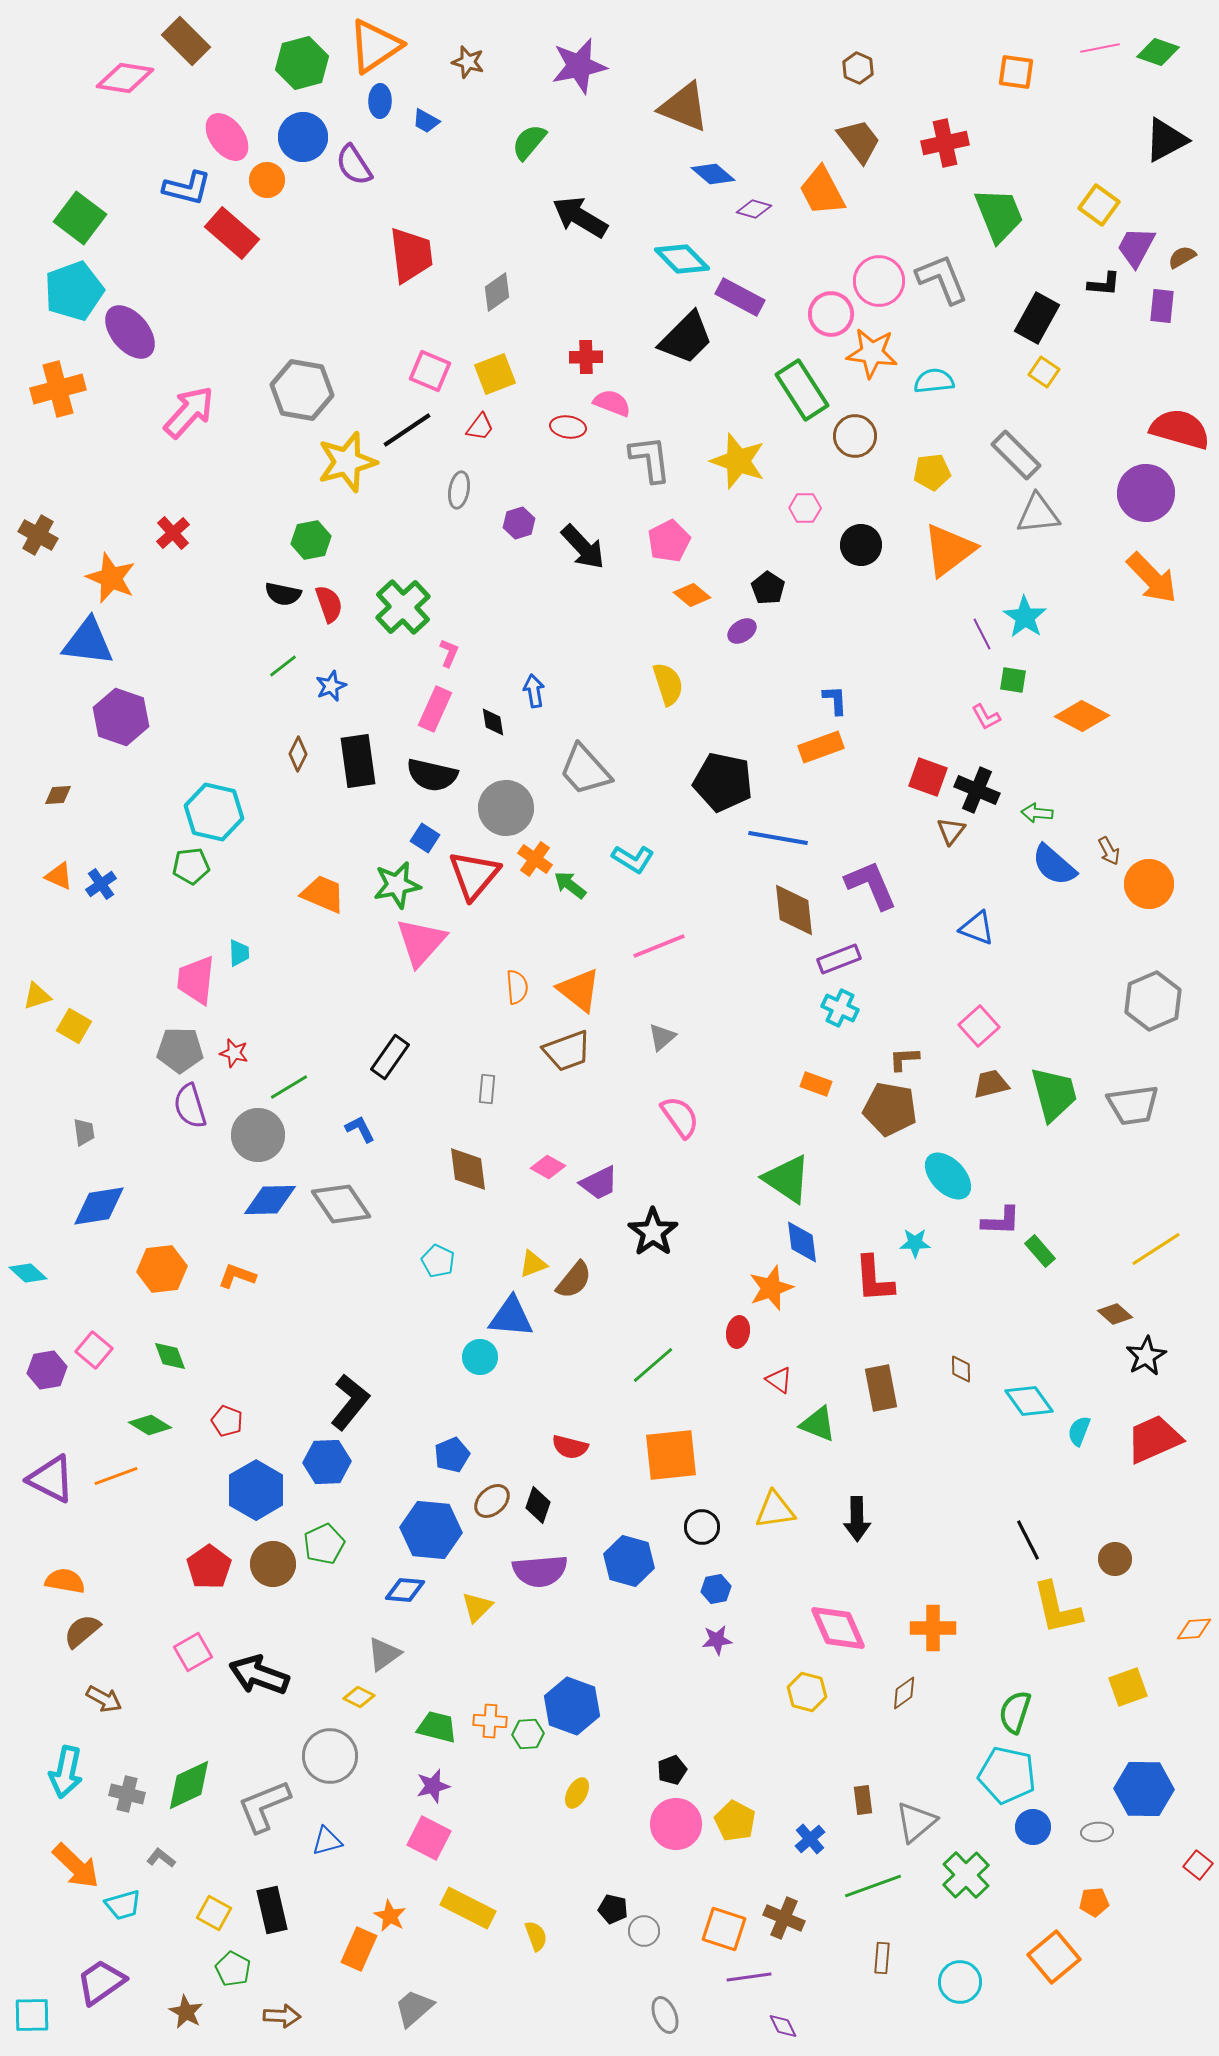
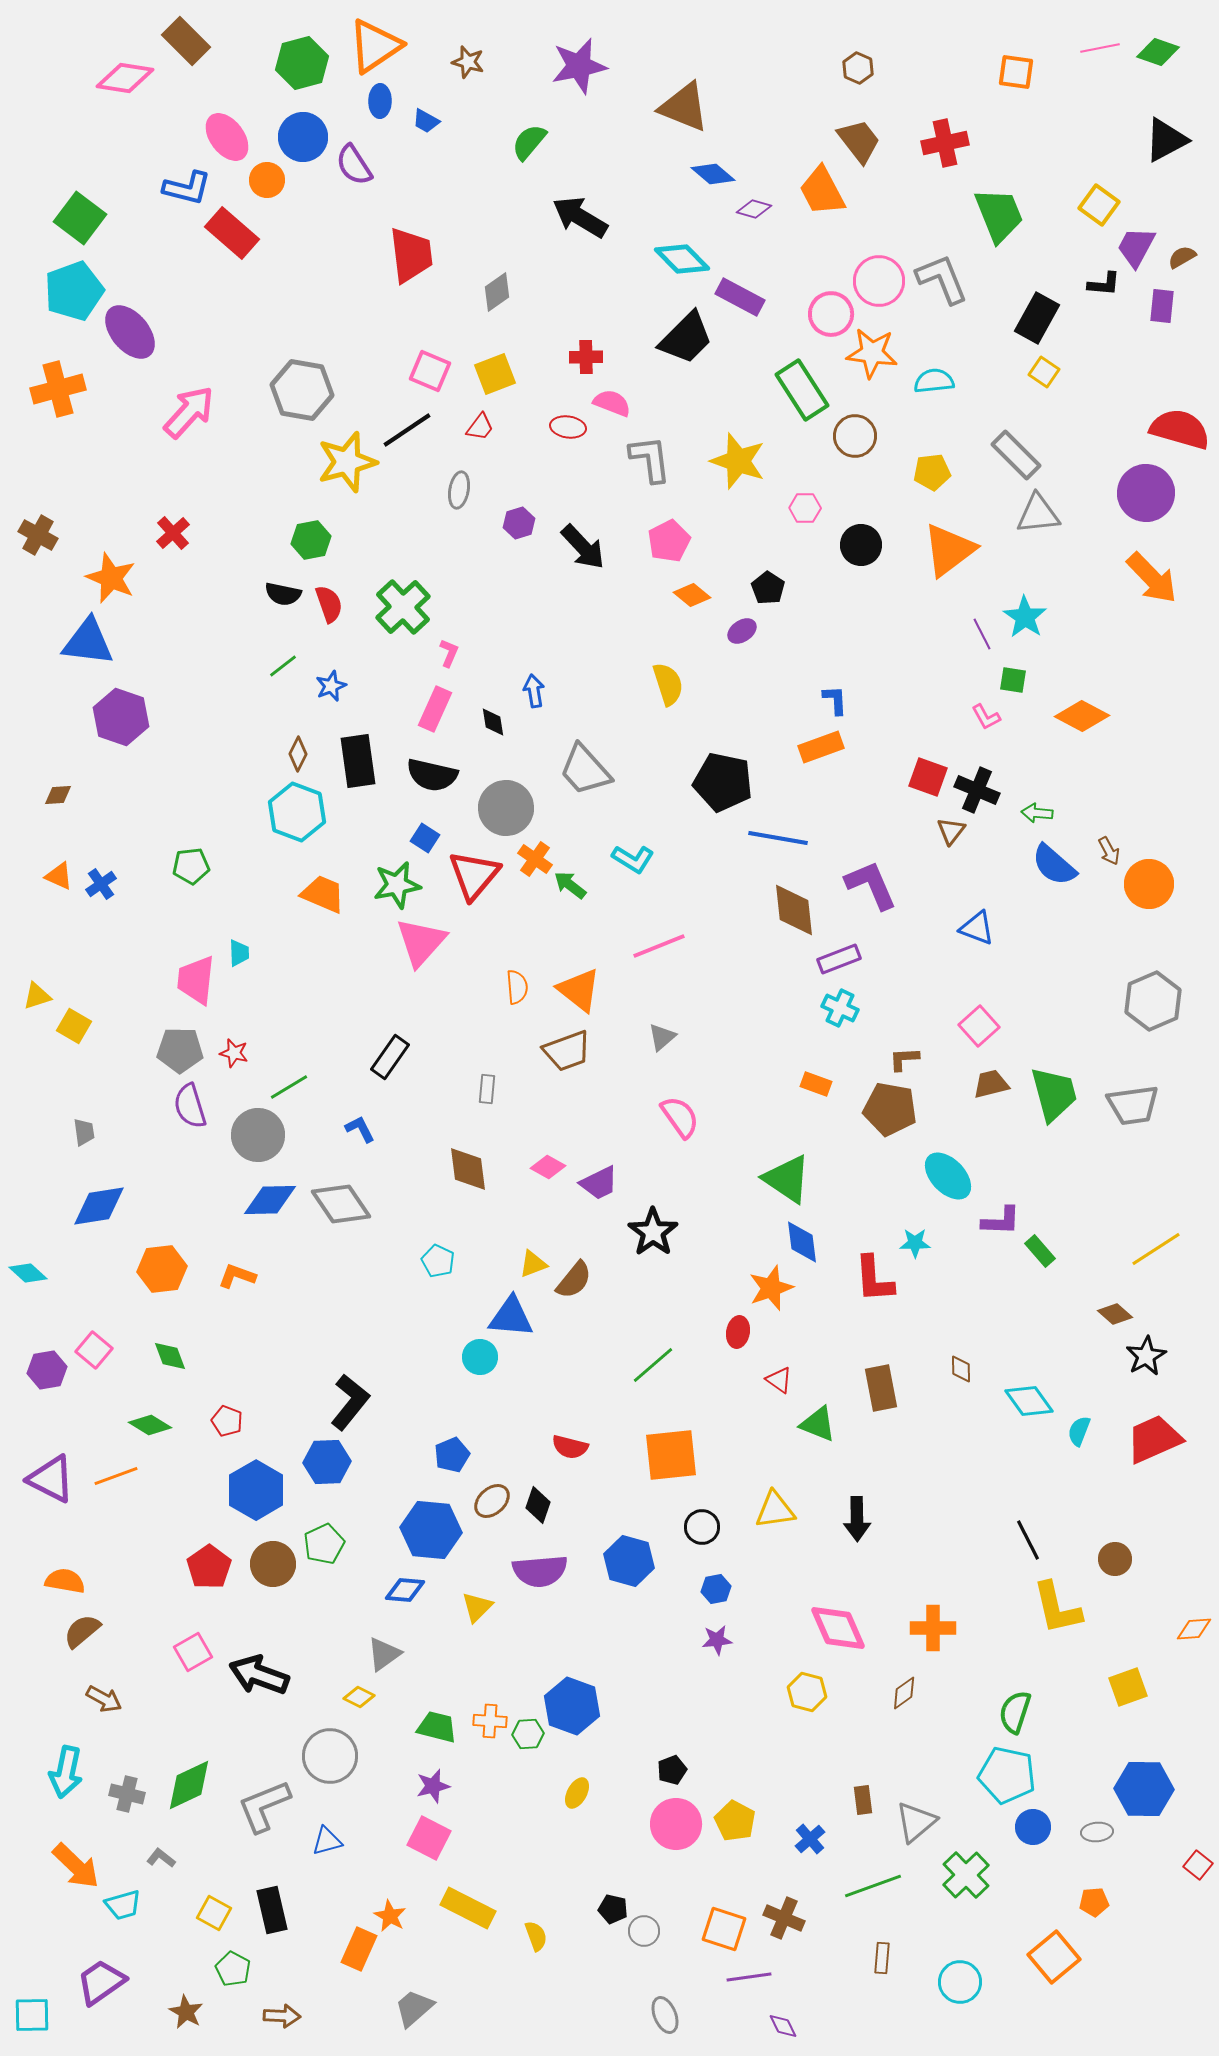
cyan hexagon at (214, 812): moved 83 px right; rotated 8 degrees clockwise
